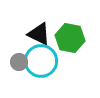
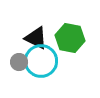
black triangle: moved 3 px left, 4 px down
